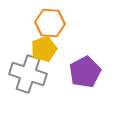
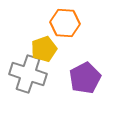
orange hexagon: moved 15 px right
purple pentagon: moved 6 px down
